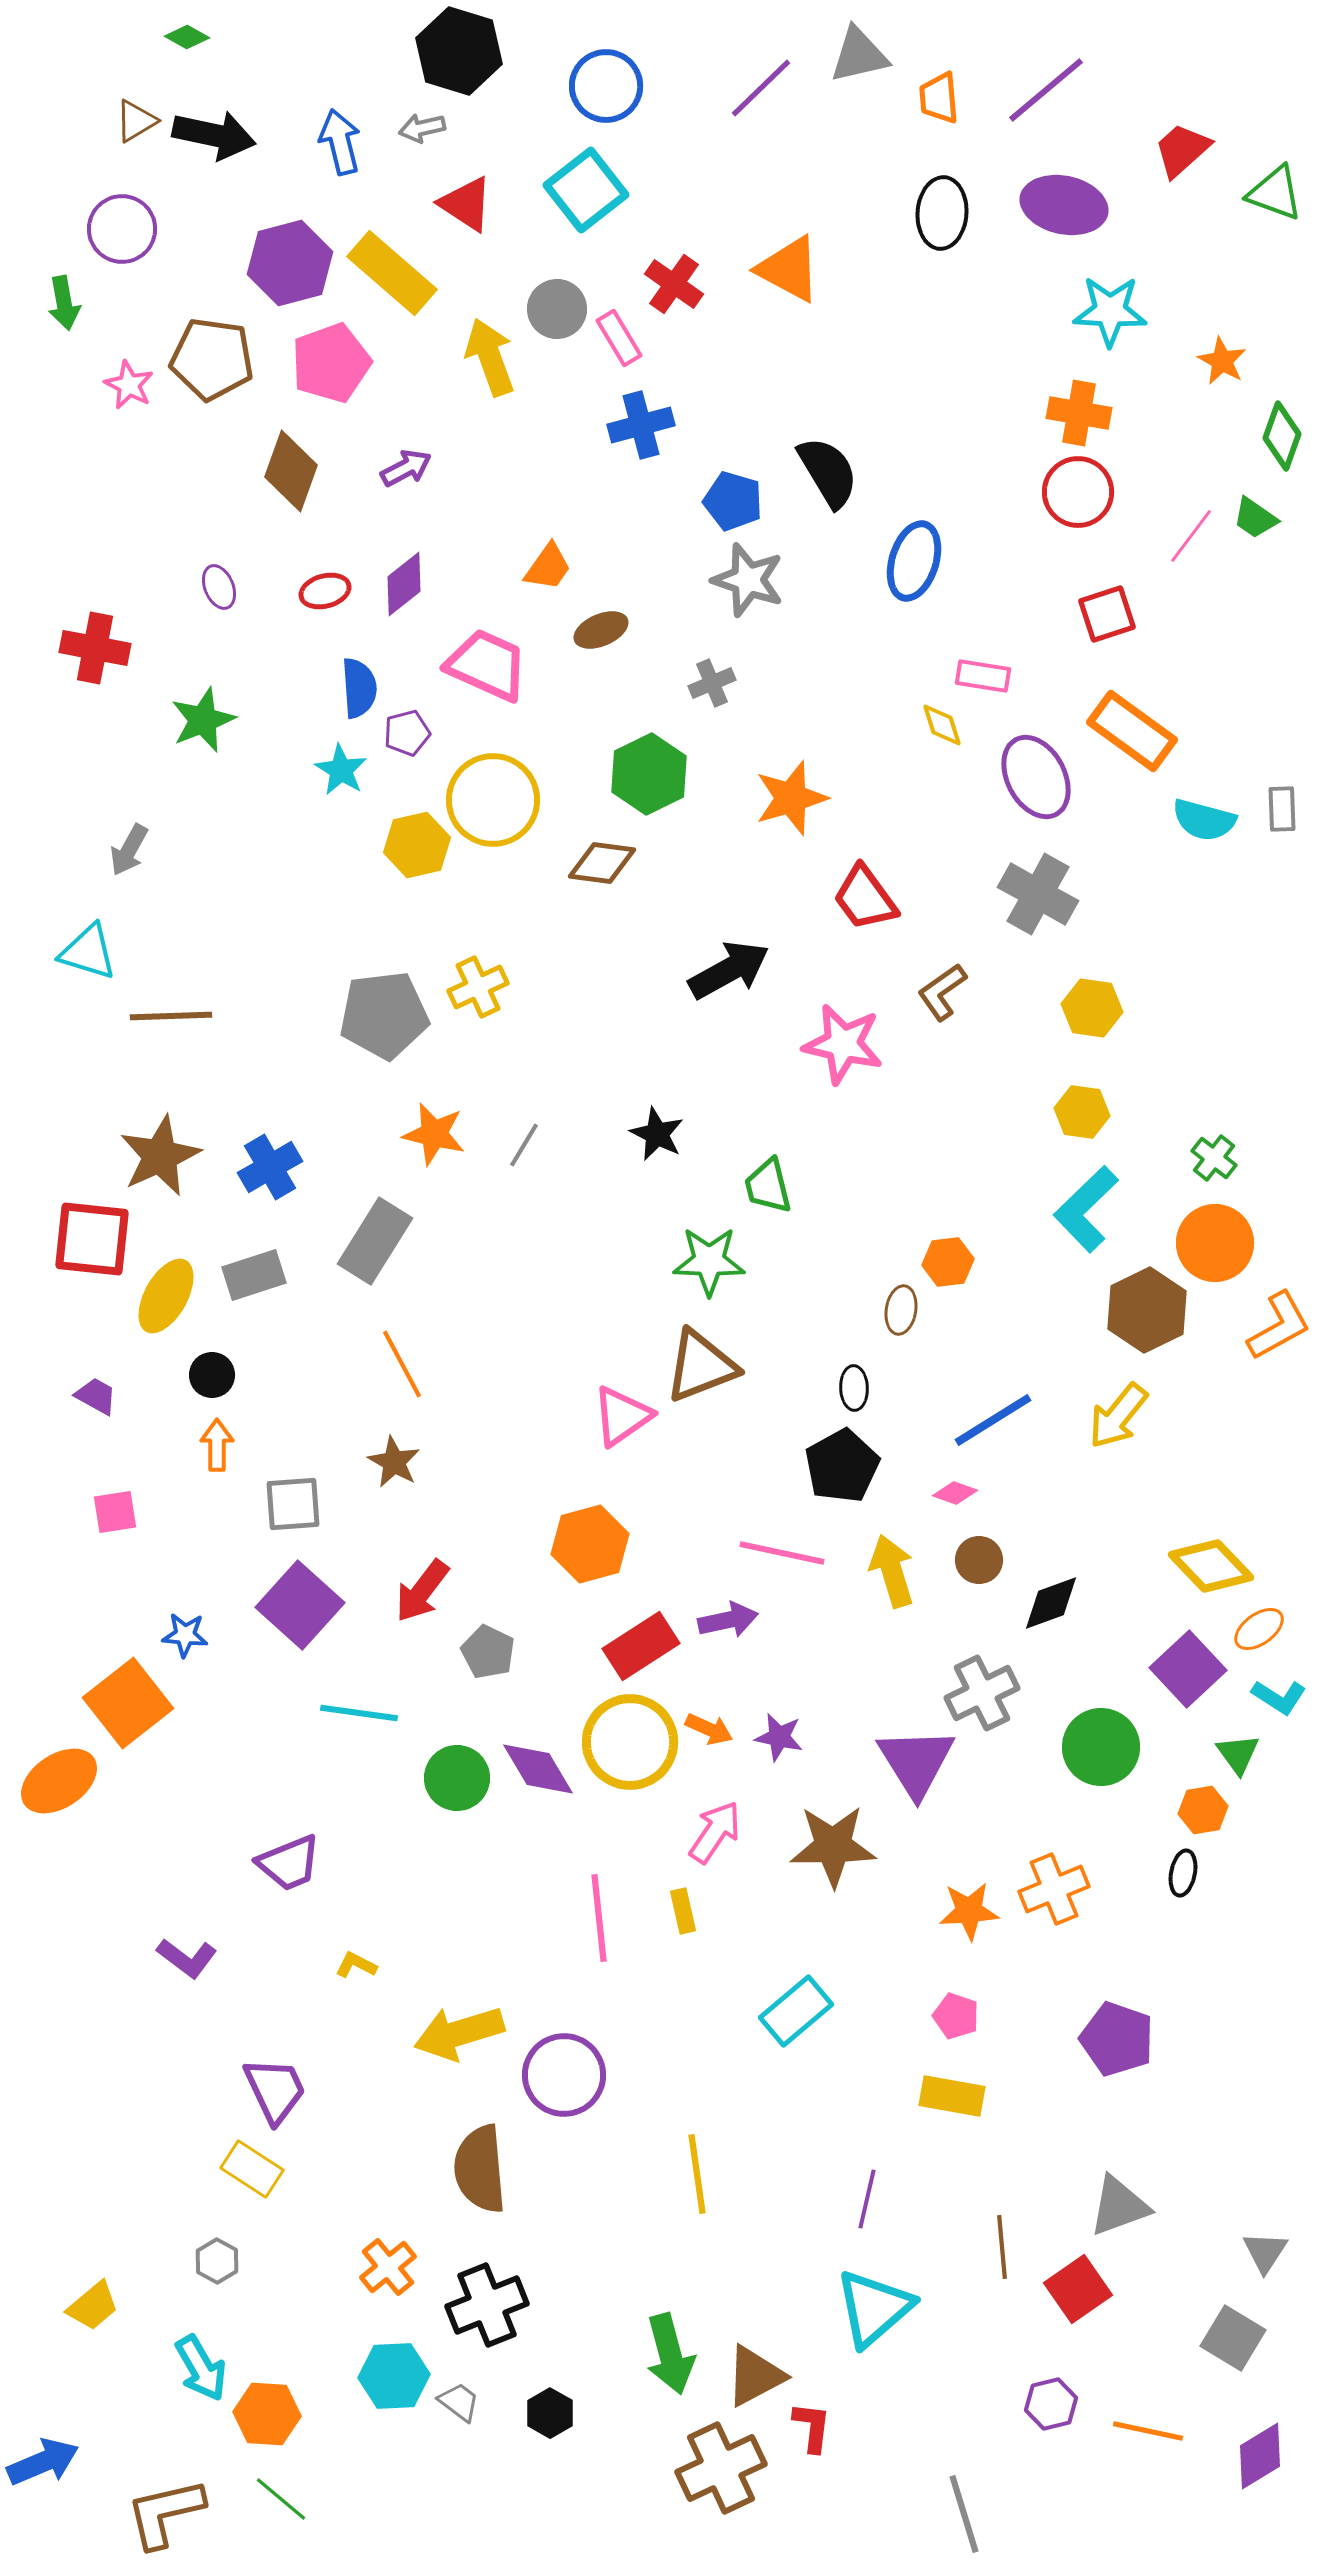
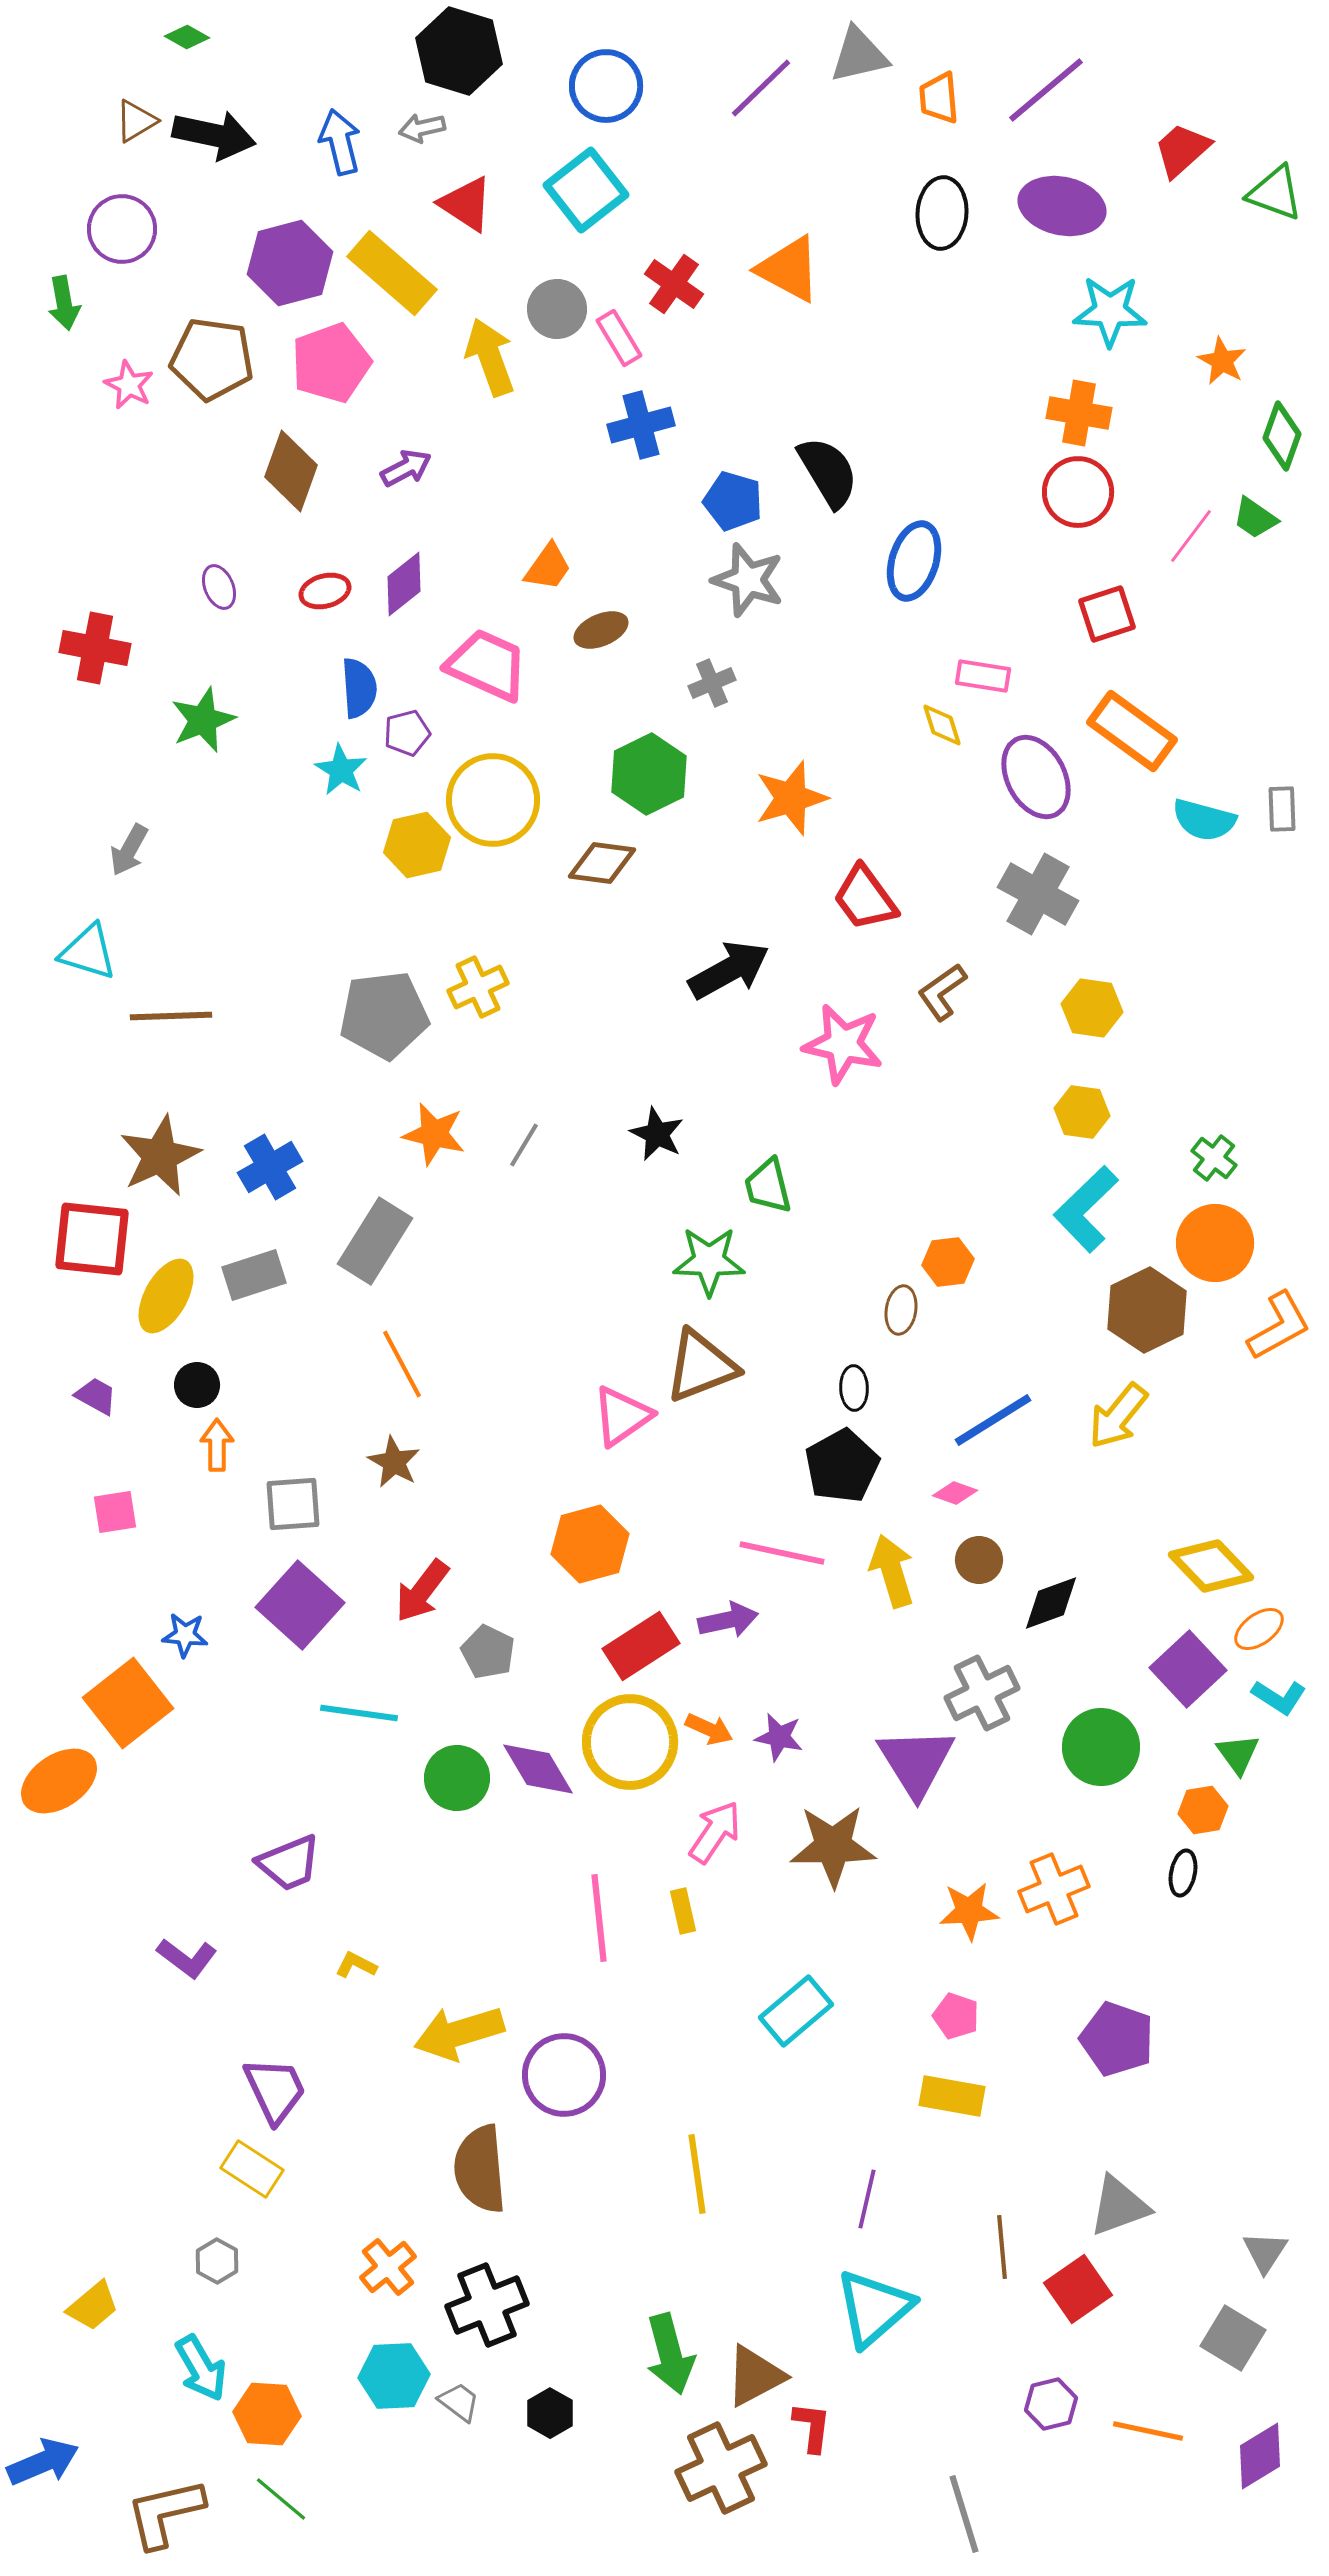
purple ellipse at (1064, 205): moved 2 px left, 1 px down
black circle at (212, 1375): moved 15 px left, 10 px down
